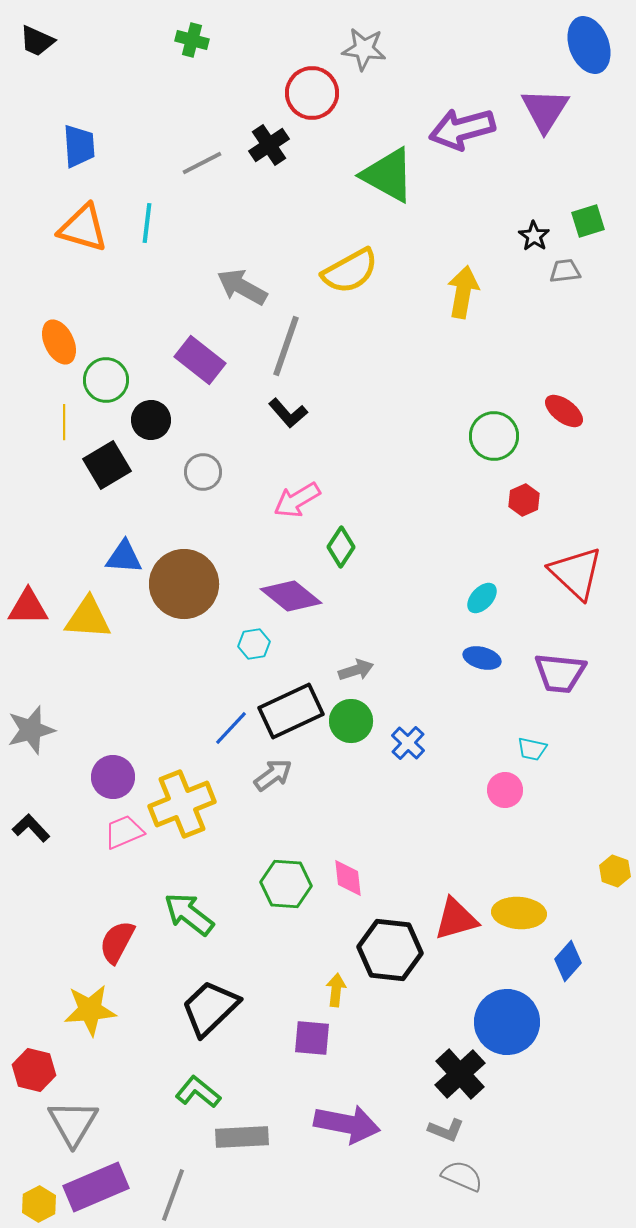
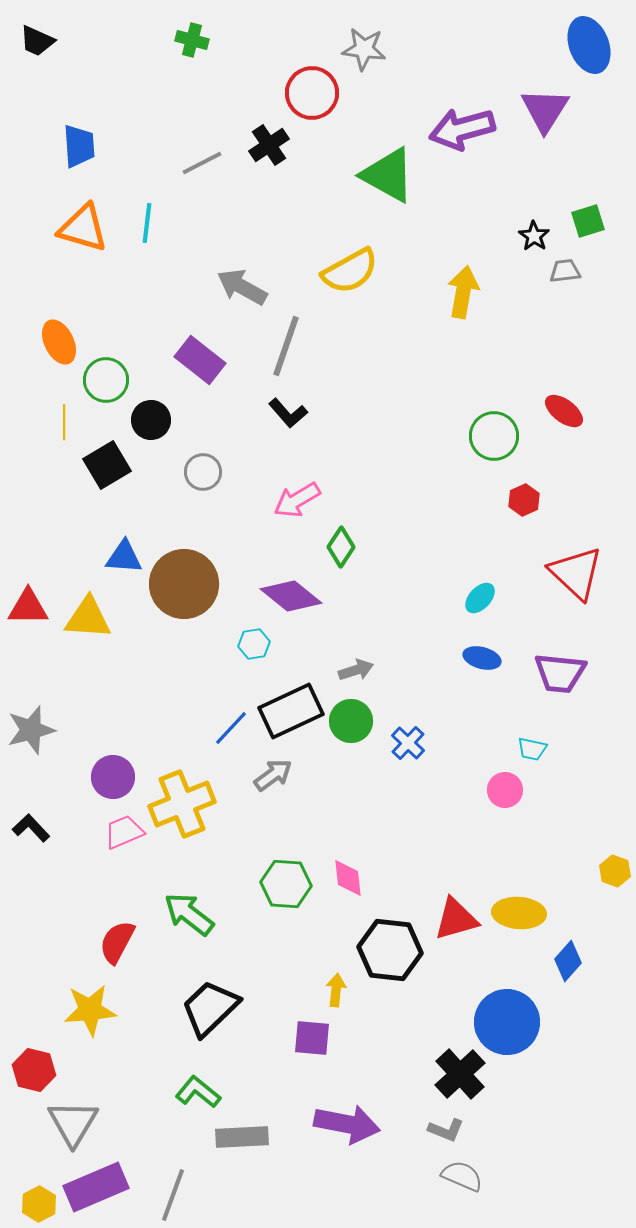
cyan ellipse at (482, 598): moved 2 px left
